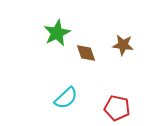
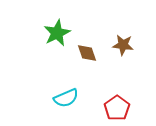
brown diamond: moved 1 px right
cyan semicircle: rotated 20 degrees clockwise
red pentagon: rotated 25 degrees clockwise
